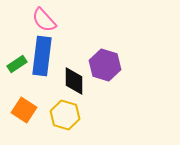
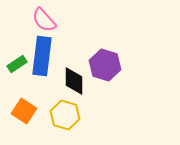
orange square: moved 1 px down
